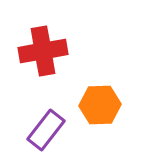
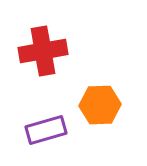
purple rectangle: rotated 36 degrees clockwise
